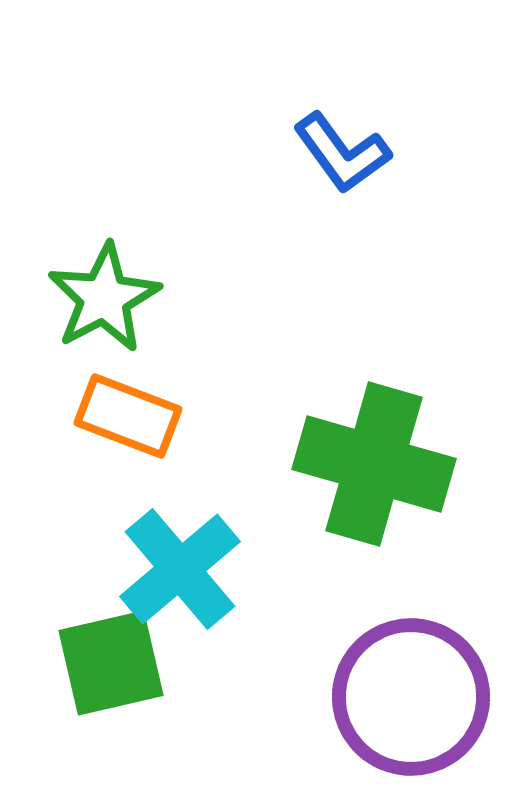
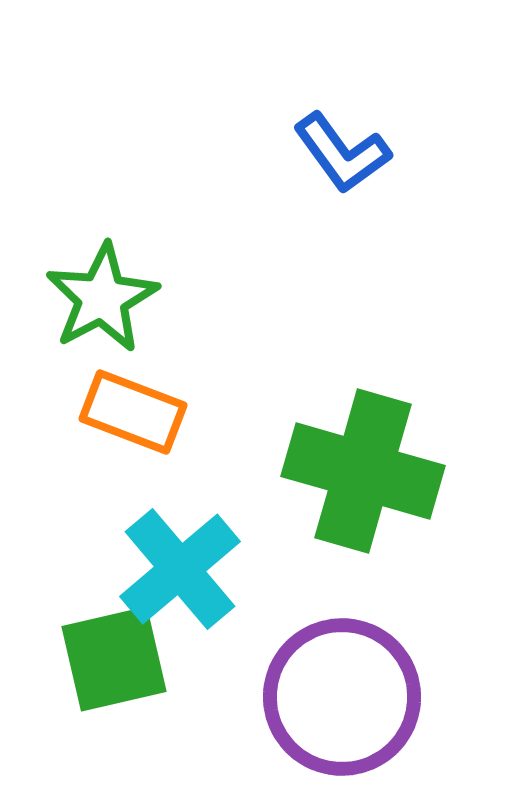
green star: moved 2 px left
orange rectangle: moved 5 px right, 4 px up
green cross: moved 11 px left, 7 px down
green square: moved 3 px right, 4 px up
purple circle: moved 69 px left
